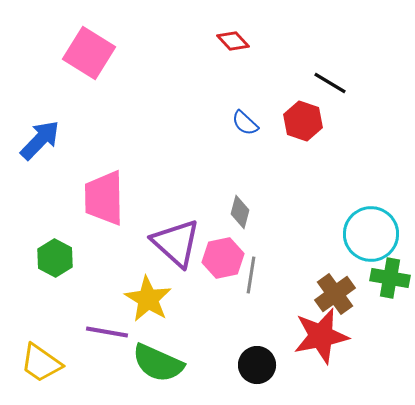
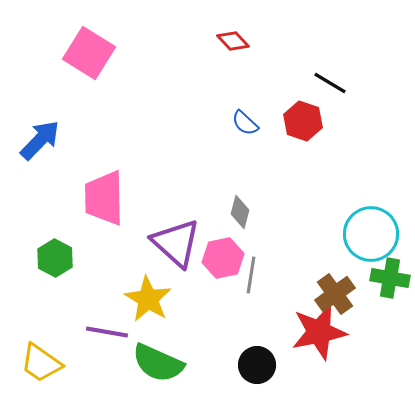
red star: moved 2 px left, 4 px up
